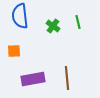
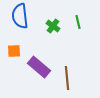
purple rectangle: moved 6 px right, 12 px up; rotated 50 degrees clockwise
